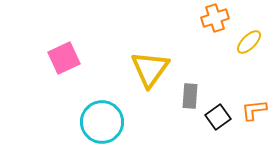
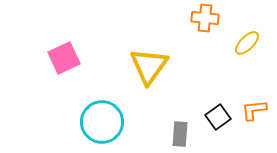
orange cross: moved 10 px left; rotated 24 degrees clockwise
yellow ellipse: moved 2 px left, 1 px down
yellow triangle: moved 1 px left, 3 px up
gray rectangle: moved 10 px left, 38 px down
